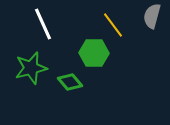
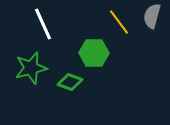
yellow line: moved 6 px right, 3 px up
green diamond: rotated 30 degrees counterclockwise
